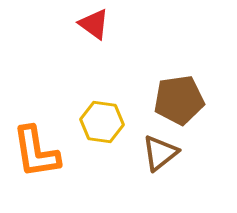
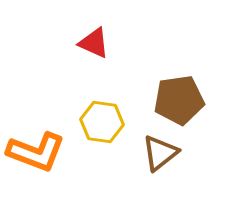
red triangle: moved 19 px down; rotated 12 degrees counterclockwise
orange L-shape: rotated 60 degrees counterclockwise
